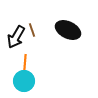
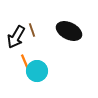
black ellipse: moved 1 px right, 1 px down
orange line: rotated 28 degrees counterclockwise
cyan circle: moved 13 px right, 10 px up
